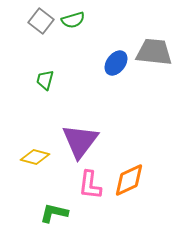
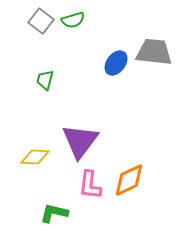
yellow diamond: rotated 12 degrees counterclockwise
